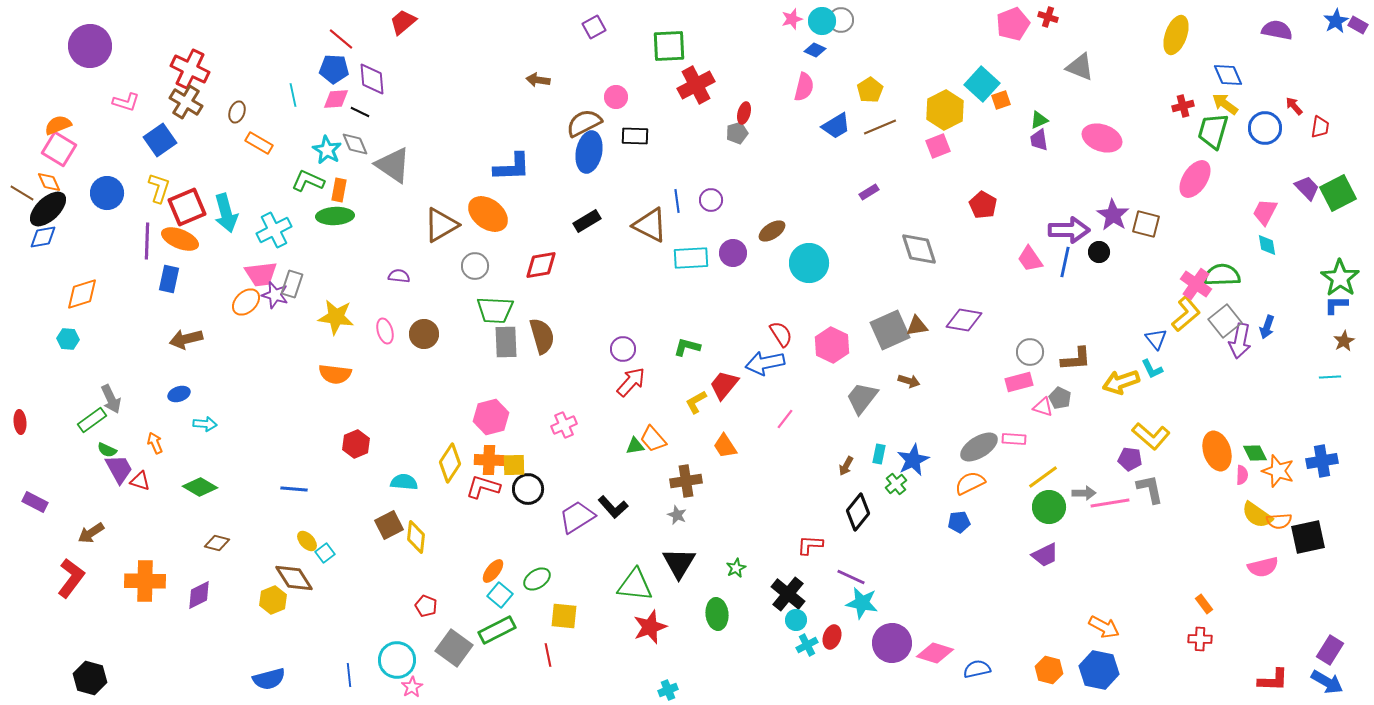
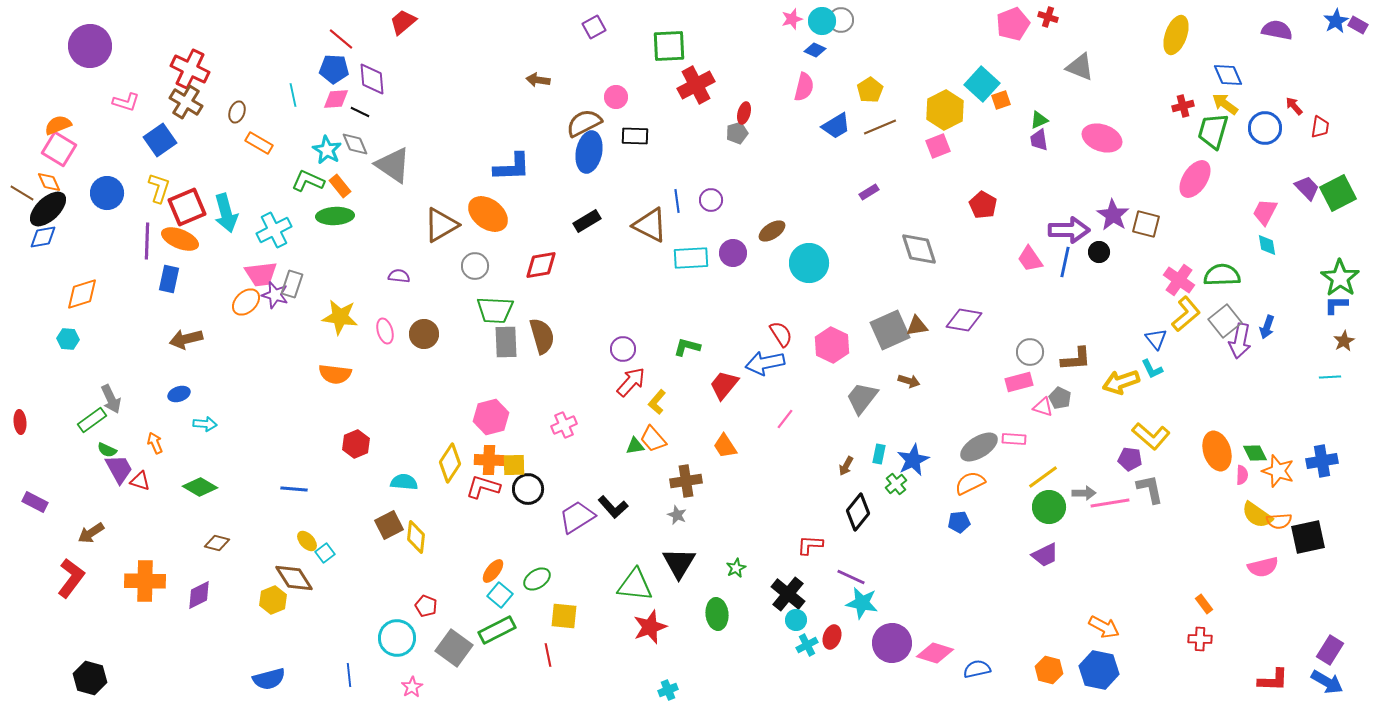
orange rectangle at (339, 190): moved 1 px right, 4 px up; rotated 50 degrees counterclockwise
pink cross at (1196, 284): moved 17 px left, 4 px up
yellow star at (336, 317): moved 4 px right
yellow L-shape at (696, 402): moved 39 px left; rotated 20 degrees counterclockwise
cyan circle at (397, 660): moved 22 px up
